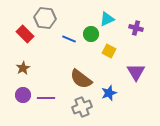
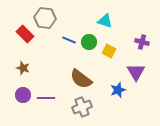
cyan triangle: moved 2 px left, 2 px down; rotated 42 degrees clockwise
purple cross: moved 6 px right, 14 px down
green circle: moved 2 px left, 8 px down
blue line: moved 1 px down
brown star: rotated 24 degrees counterclockwise
blue star: moved 9 px right, 3 px up
